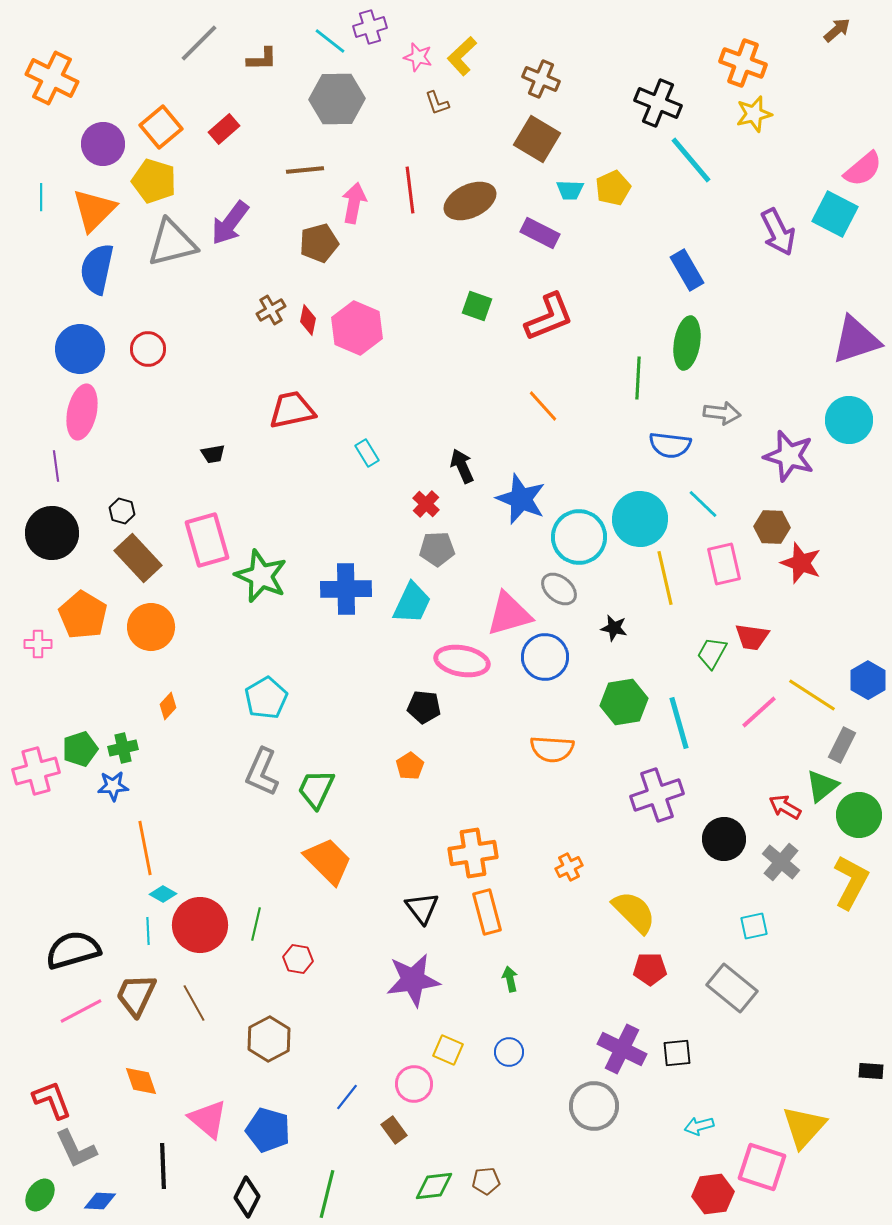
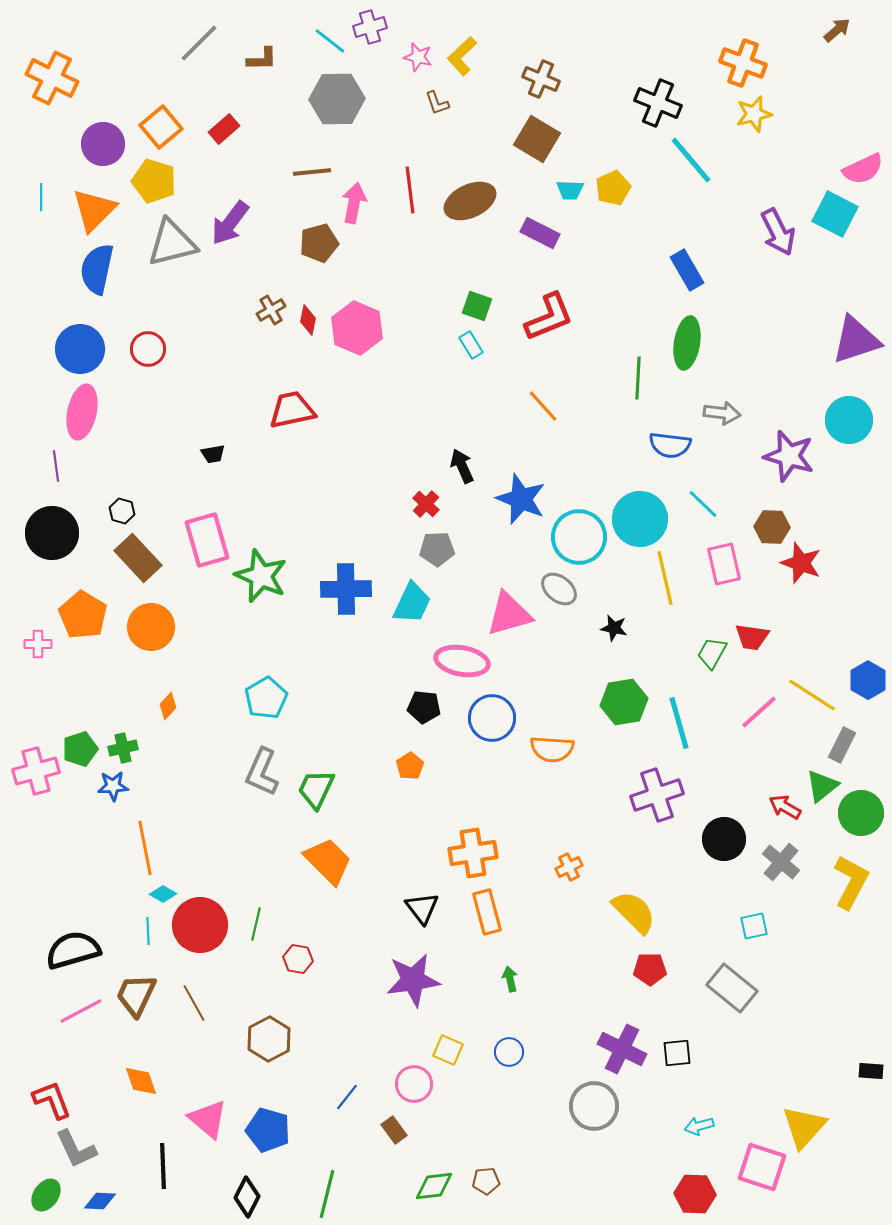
pink semicircle at (863, 169): rotated 15 degrees clockwise
brown line at (305, 170): moved 7 px right, 2 px down
cyan rectangle at (367, 453): moved 104 px right, 108 px up
blue circle at (545, 657): moved 53 px left, 61 px down
green circle at (859, 815): moved 2 px right, 2 px up
red hexagon at (713, 1194): moved 18 px left; rotated 9 degrees clockwise
green ellipse at (40, 1195): moved 6 px right
